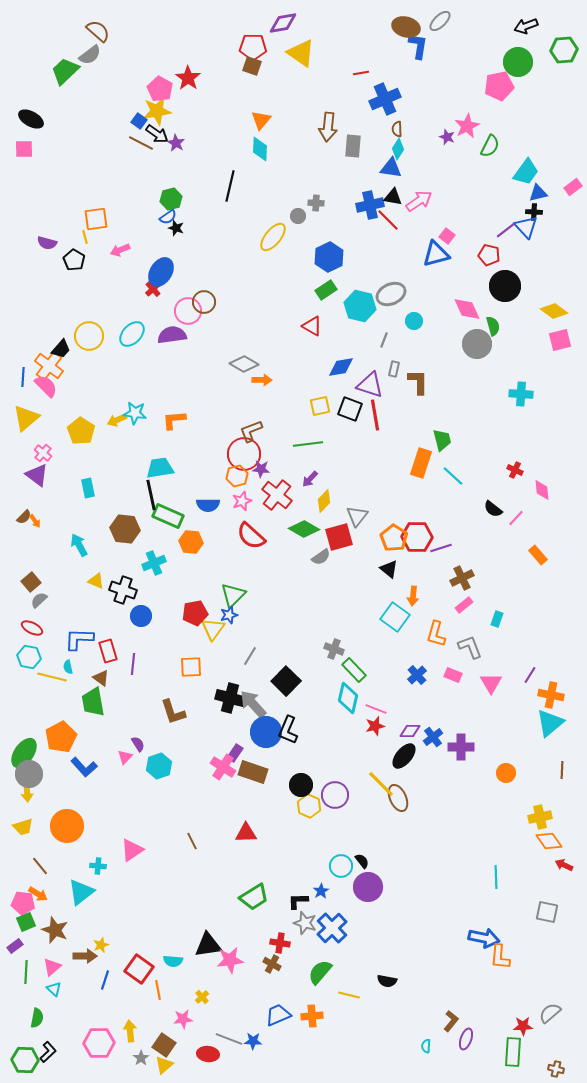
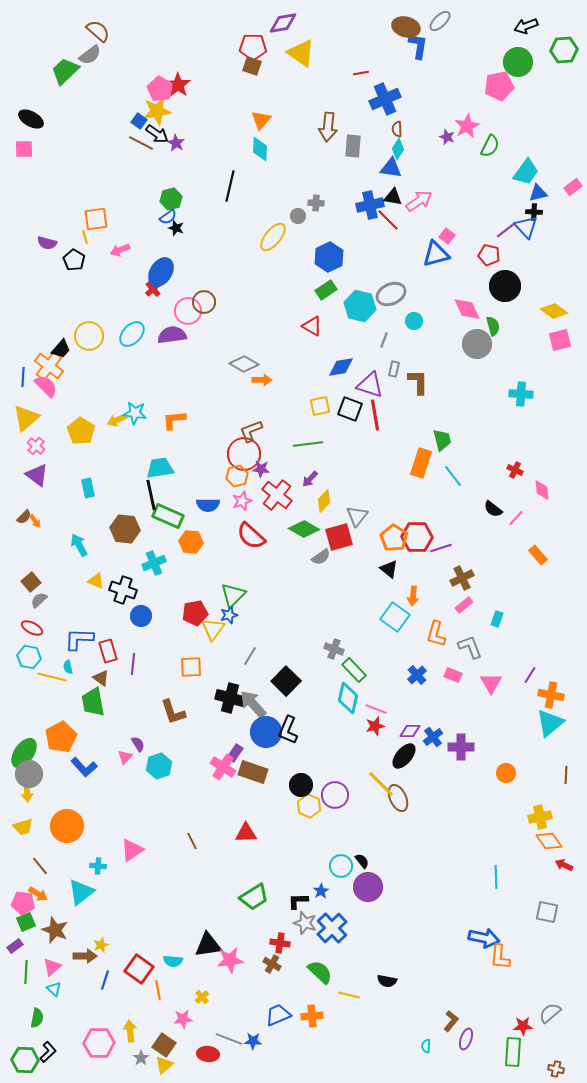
red star at (188, 78): moved 10 px left, 7 px down
pink cross at (43, 453): moved 7 px left, 7 px up
cyan line at (453, 476): rotated 10 degrees clockwise
brown line at (562, 770): moved 4 px right, 5 px down
green semicircle at (320, 972): rotated 92 degrees clockwise
